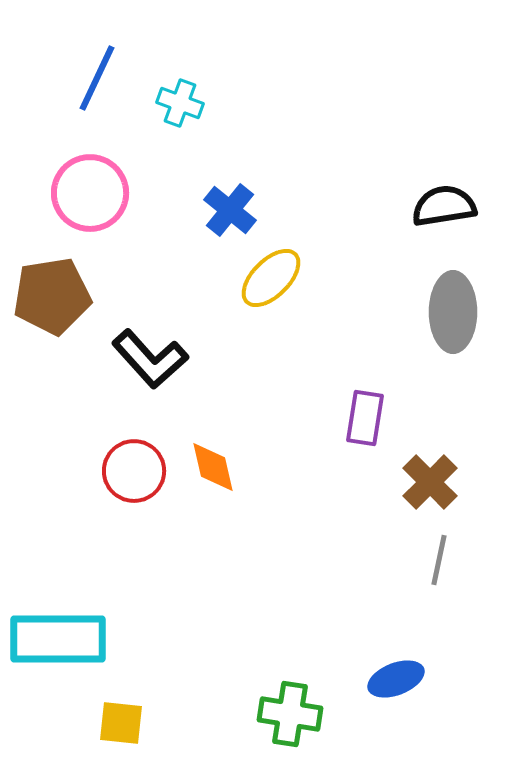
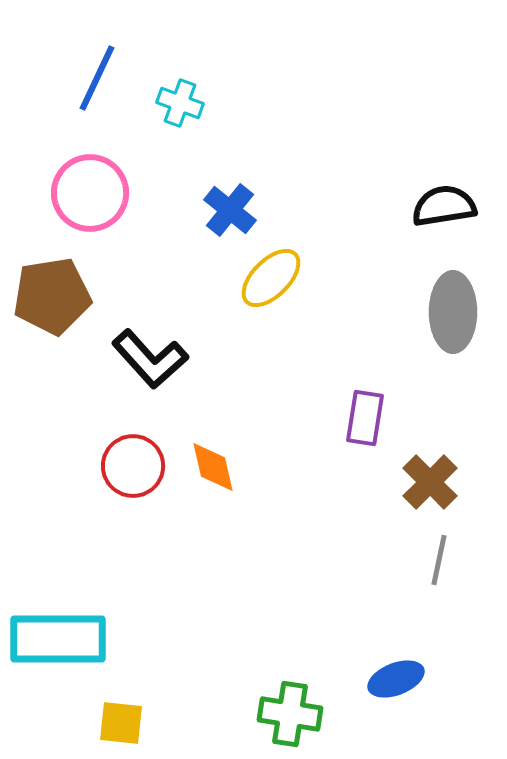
red circle: moved 1 px left, 5 px up
